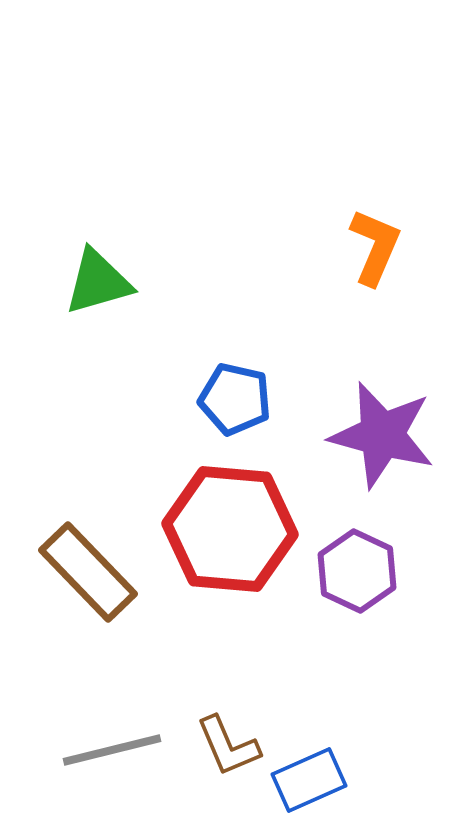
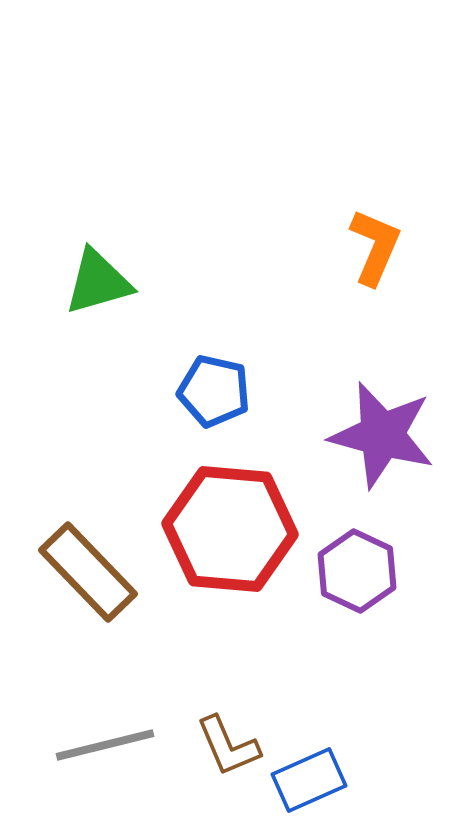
blue pentagon: moved 21 px left, 8 px up
gray line: moved 7 px left, 5 px up
